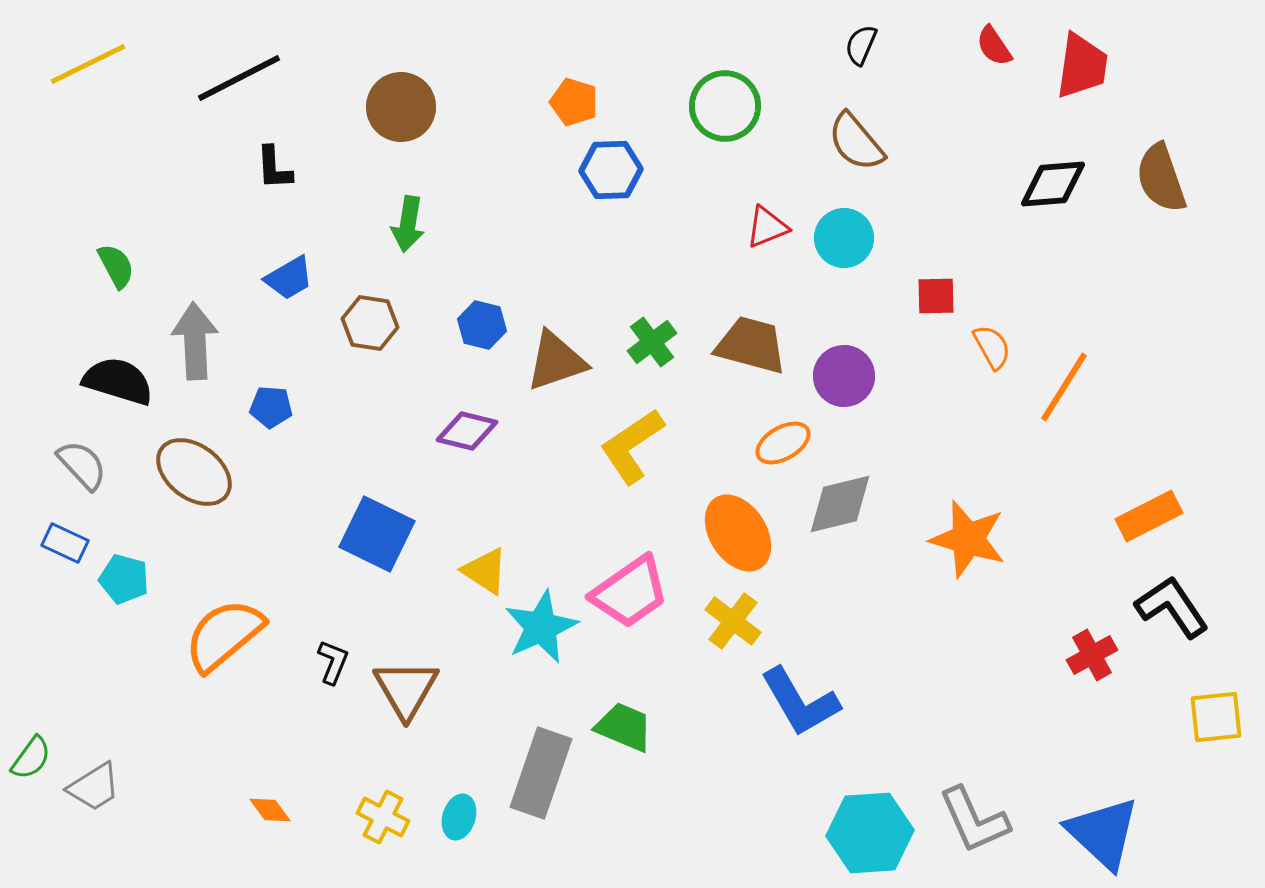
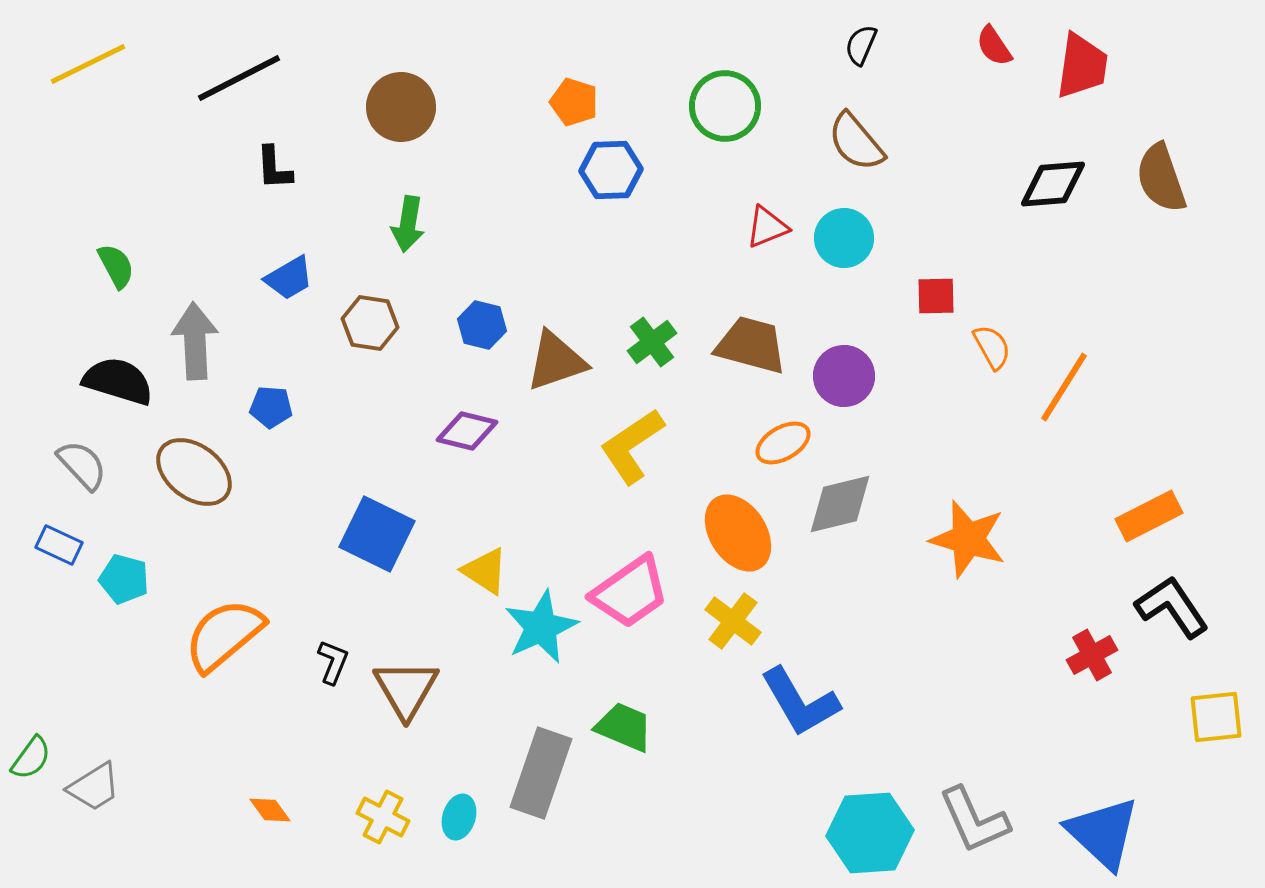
blue rectangle at (65, 543): moved 6 px left, 2 px down
